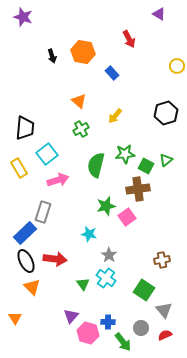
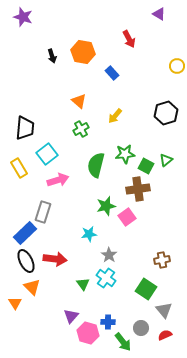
cyan star at (89, 234): rotated 21 degrees counterclockwise
green square at (144, 290): moved 2 px right, 1 px up
orange triangle at (15, 318): moved 15 px up
